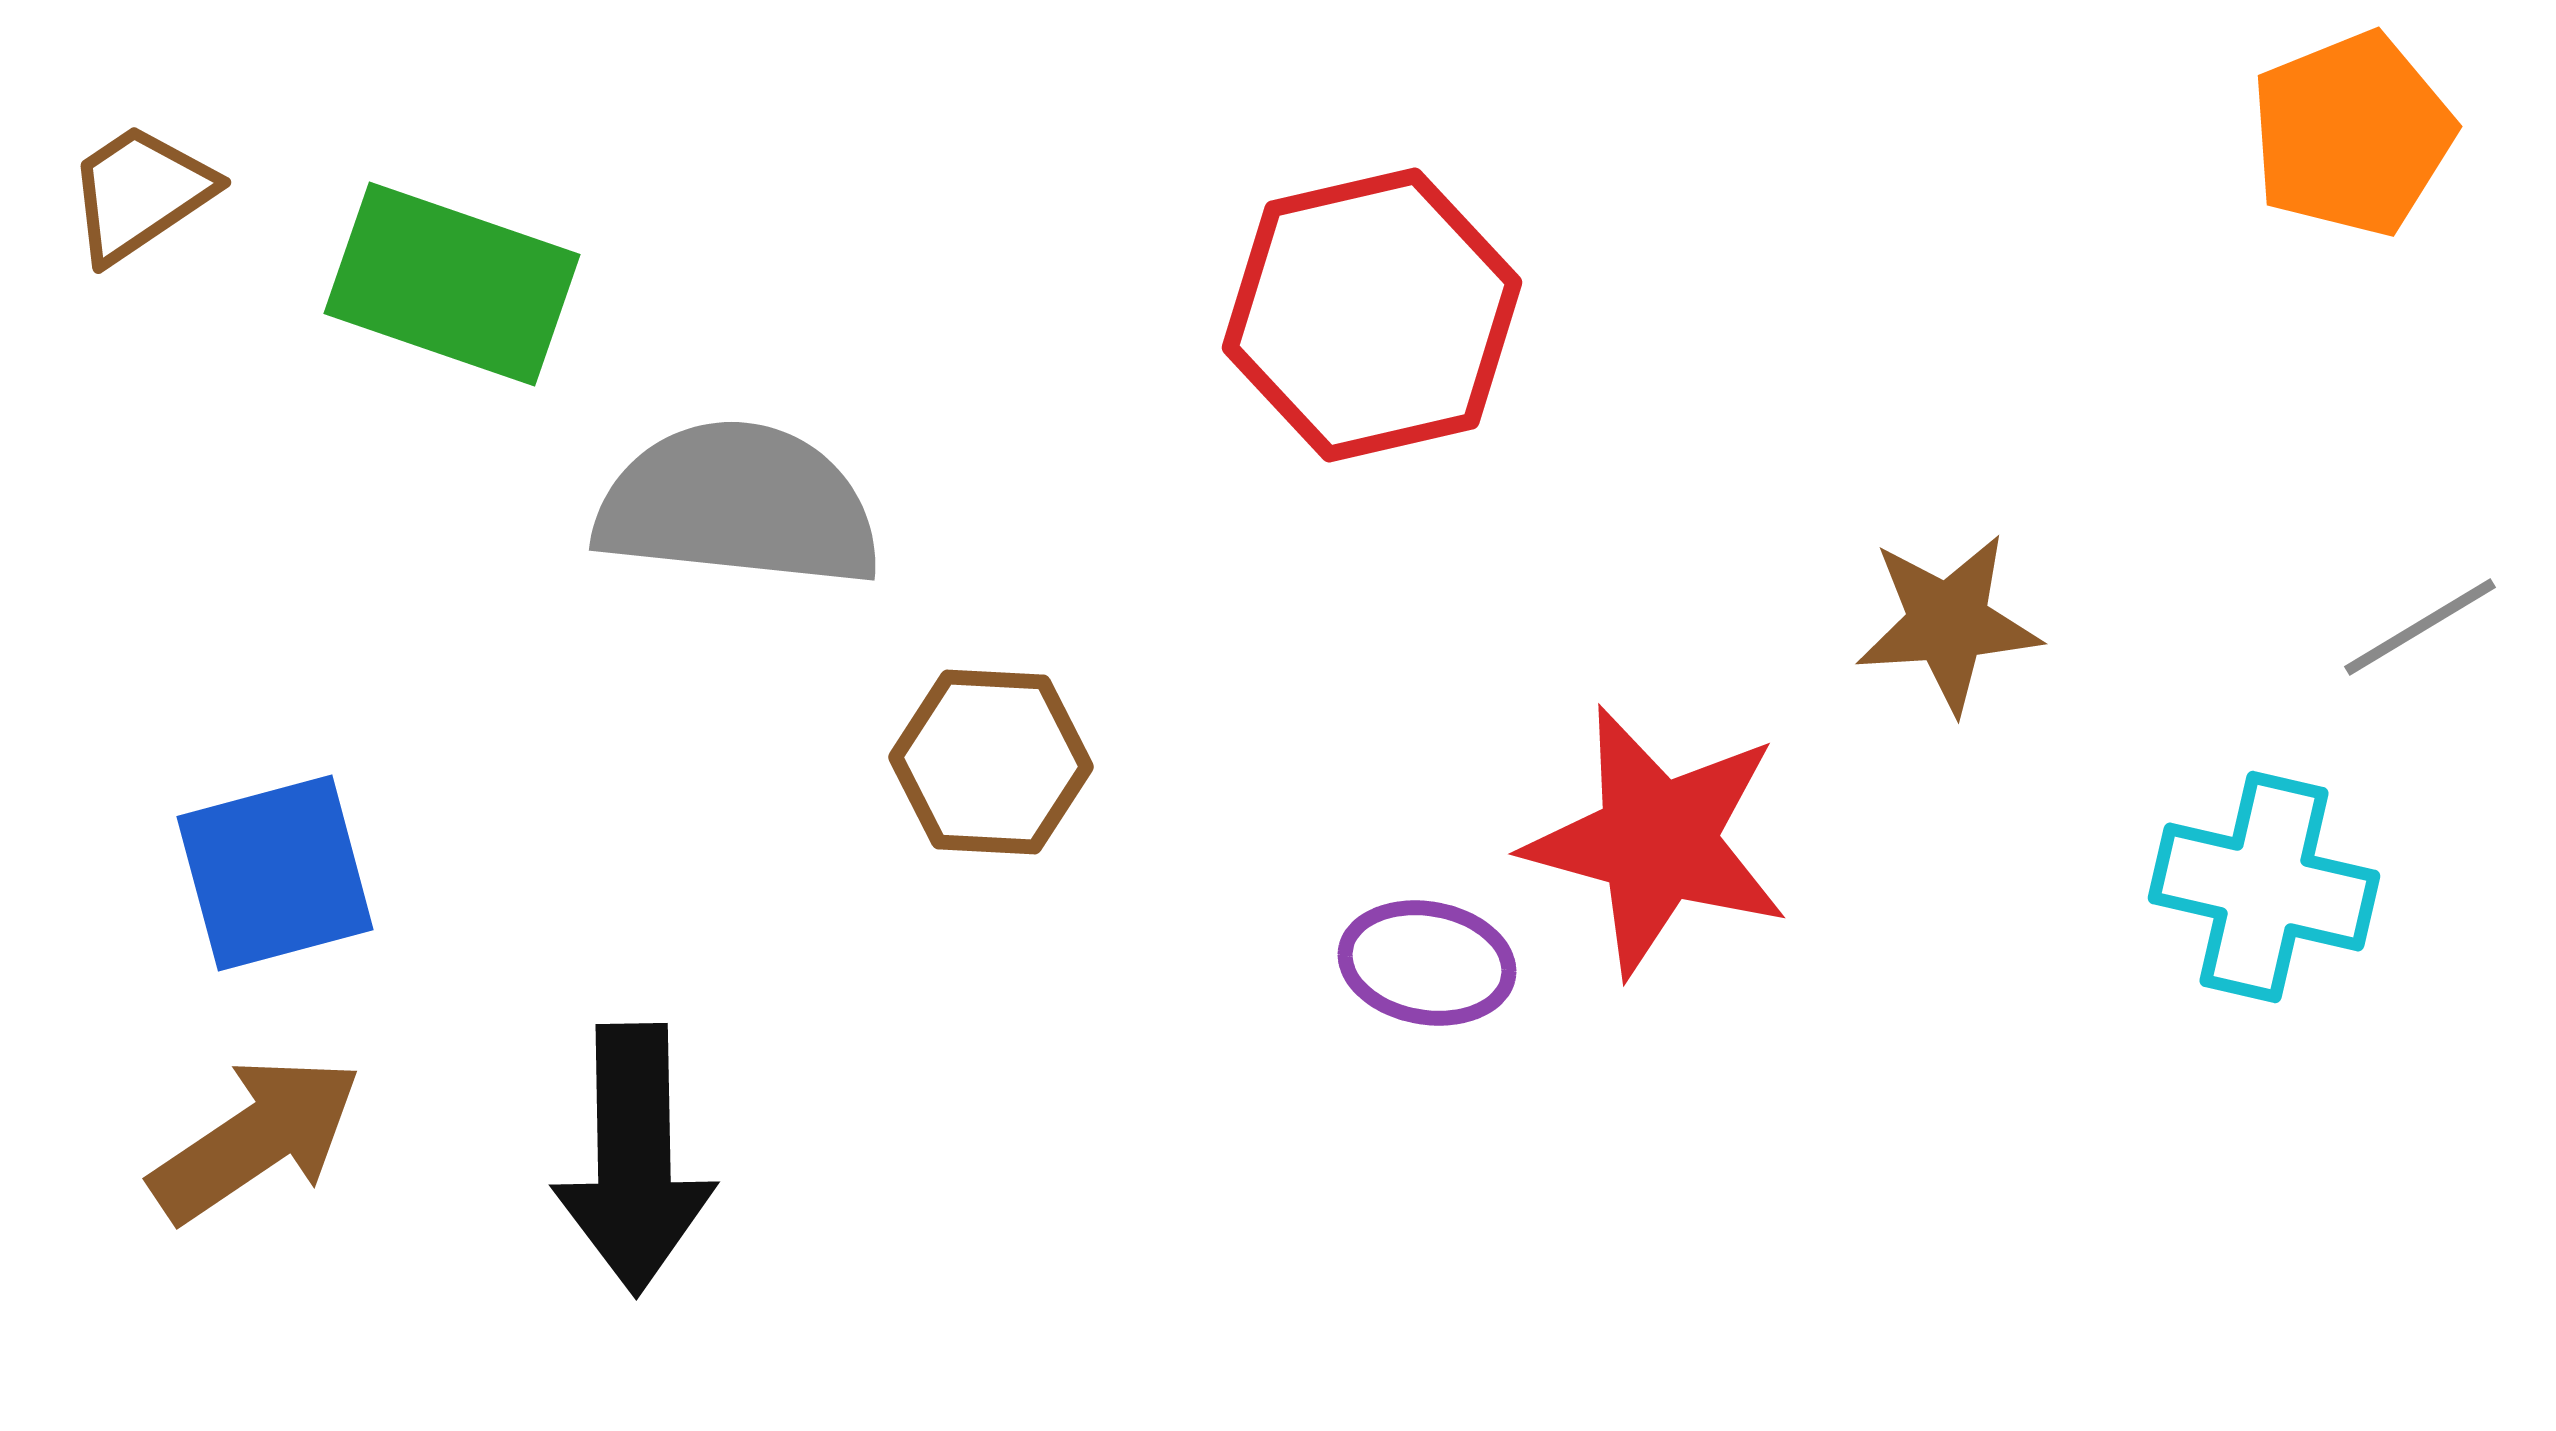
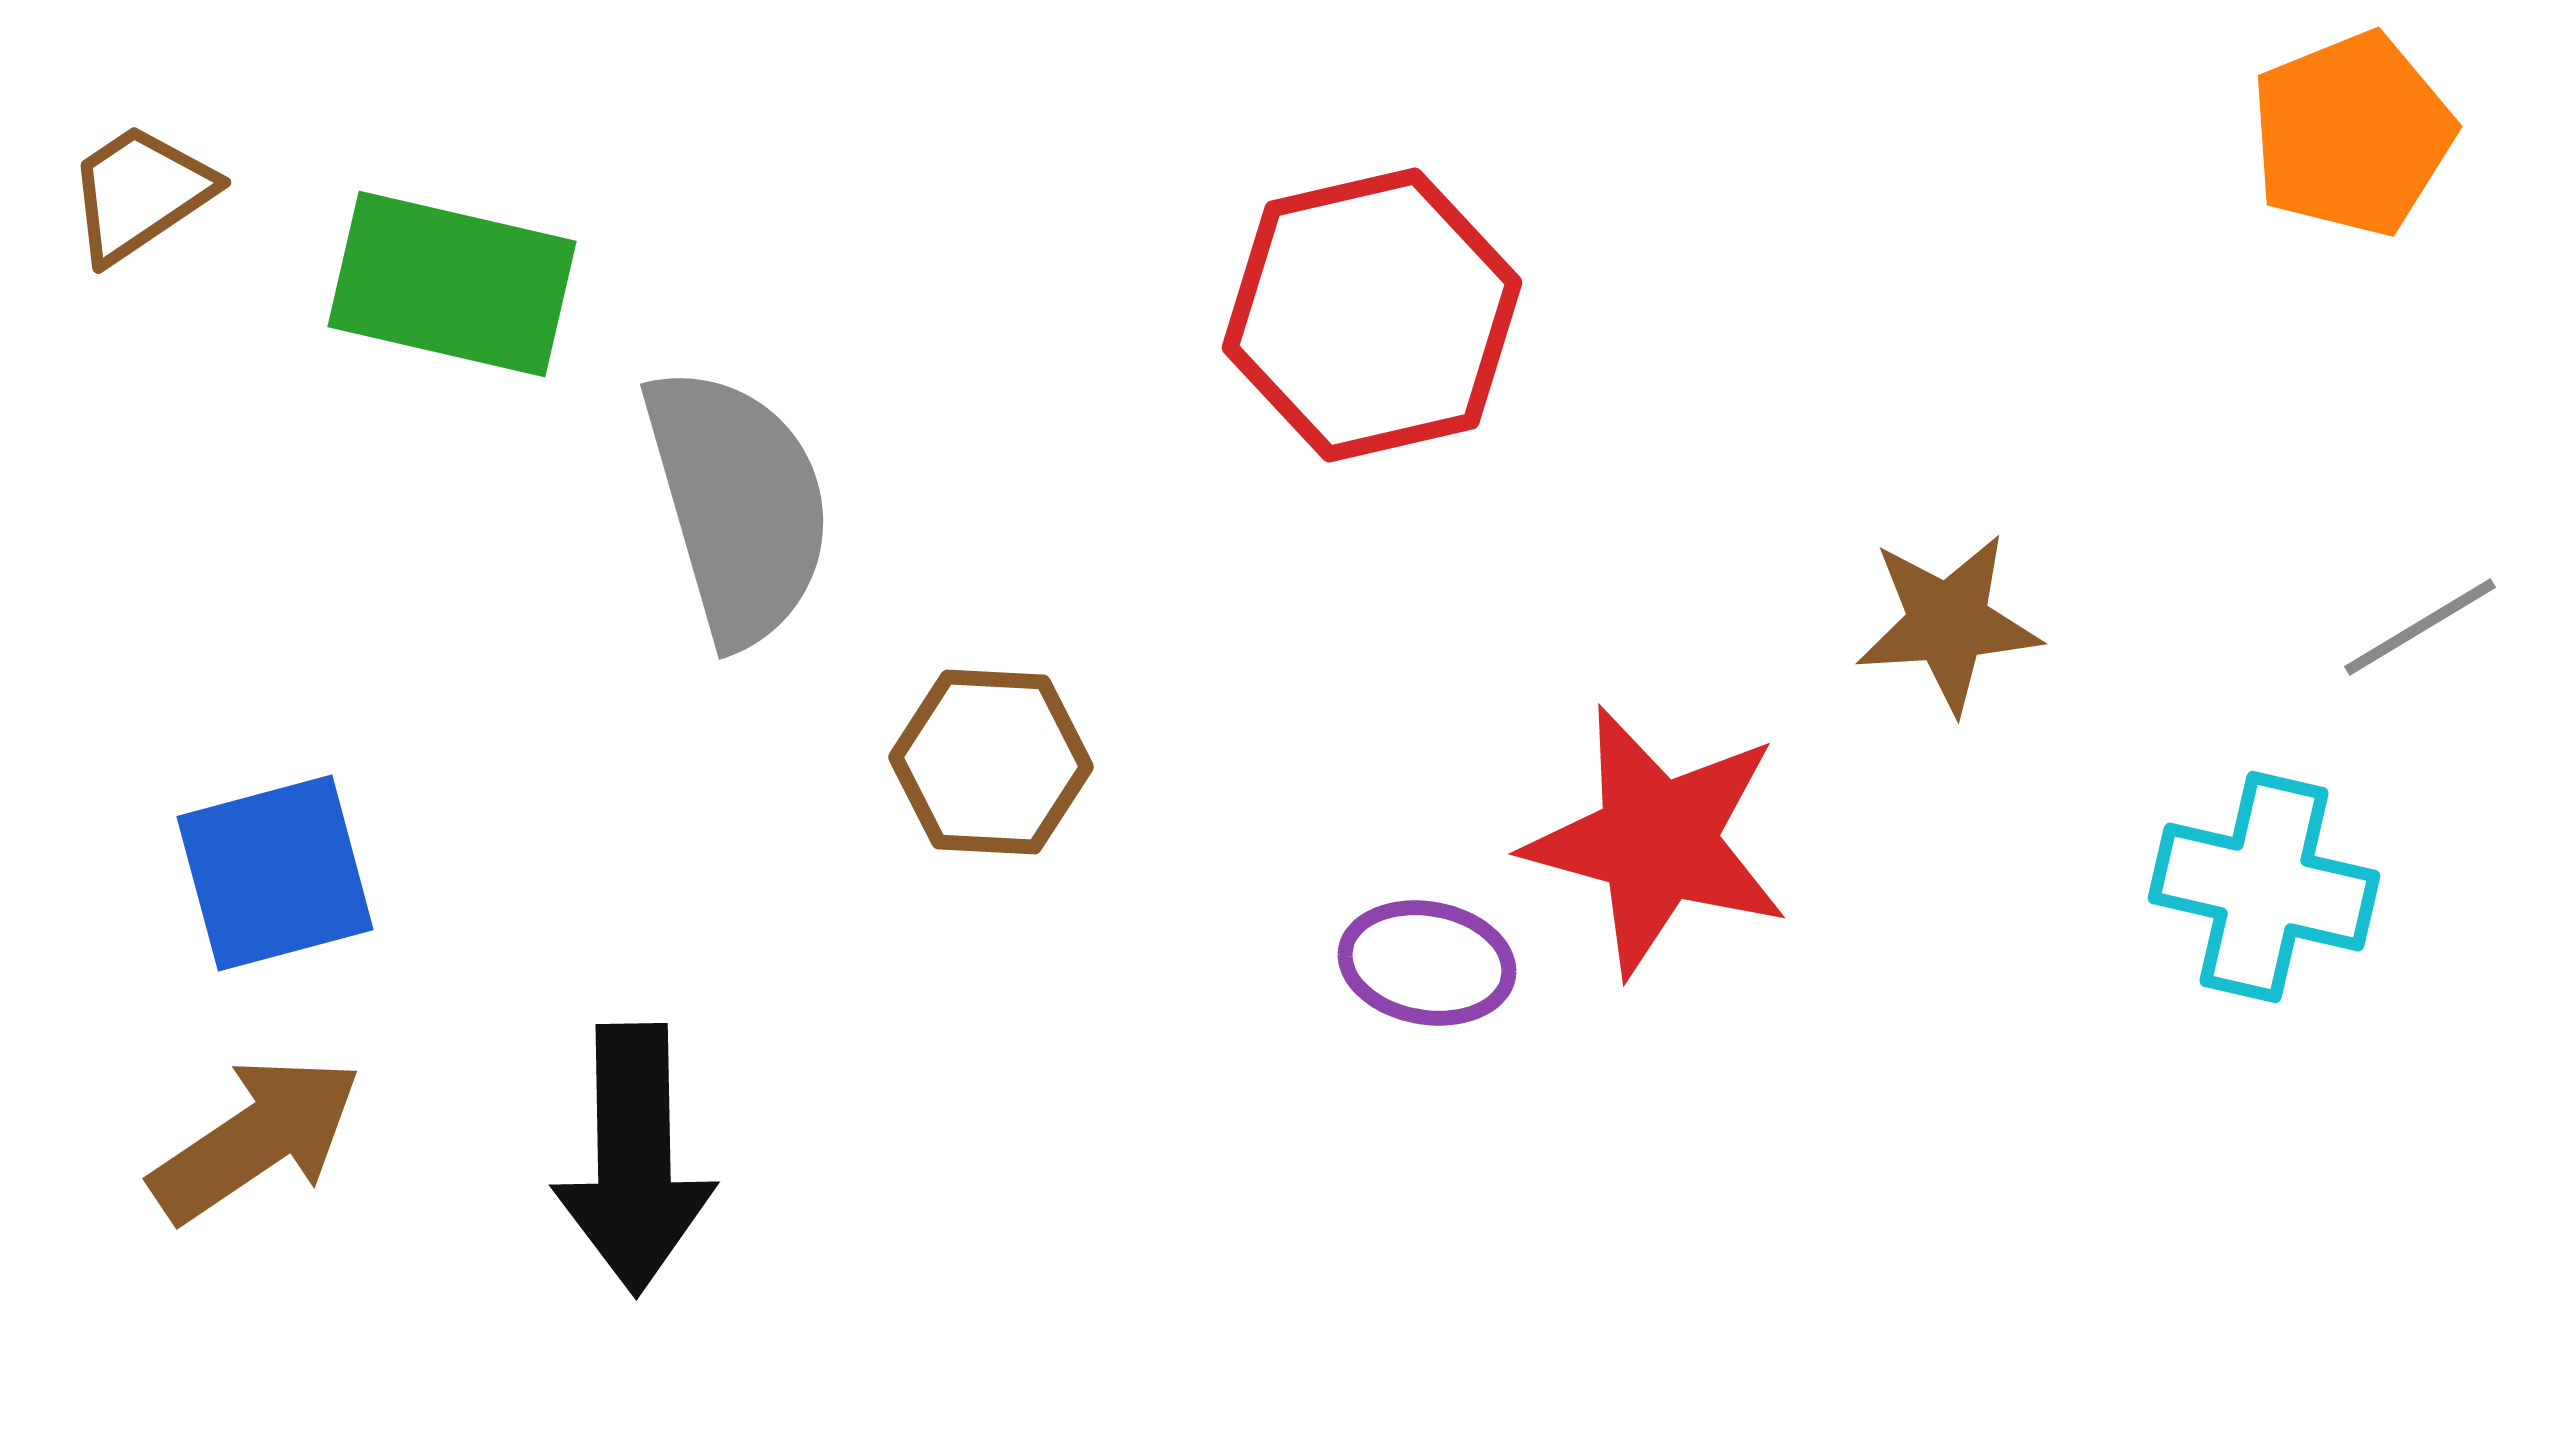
green rectangle: rotated 6 degrees counterclockwise
gray semicircle: rotated 68 degrees clockwise
